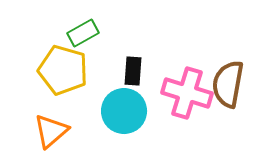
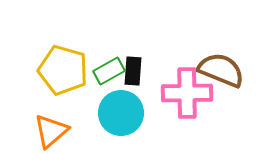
green rectangle: moved 26 px right, 38 px down
brown semicircle: moved 7 px left, 14 px up; rotated 102 degrees clockwise
pink cross: rotated 18 degrees counterclockwise
cyan circle: moved 3 px left, 2 px down
